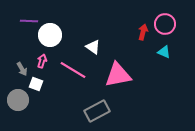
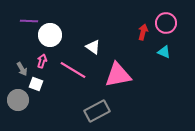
pink circle: moved 1 px right, 1 px up
